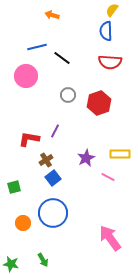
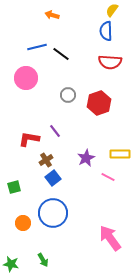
black line: moved 1 px left, 4 px up
pink circle: moved 2 px down
purple line: rotated 64 degrees counterclockwise
